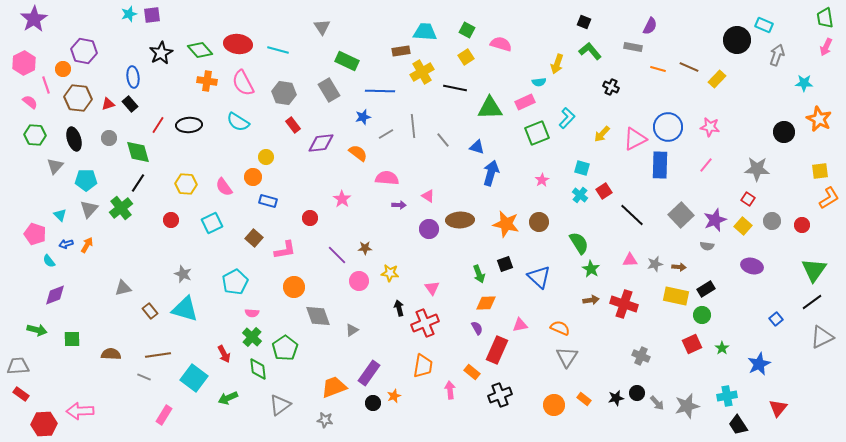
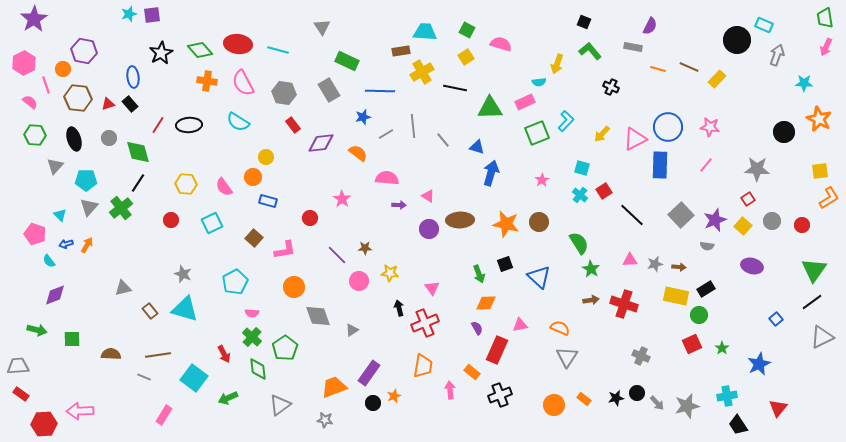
cyan L-shape at (567, 118): moved 1 px left, 3 px down
red square at (748, 199): rotated 24 degrees clockwise
gray triangle at (89, 209): moved 2 px up
green circle at (702, 315): moved 3 px left
